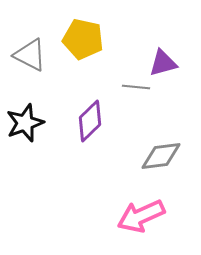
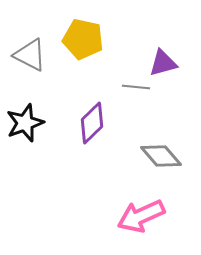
purple diamond: moved 2 px right, 2 px down
gray diamond: rotated 57 degrees clockwise
